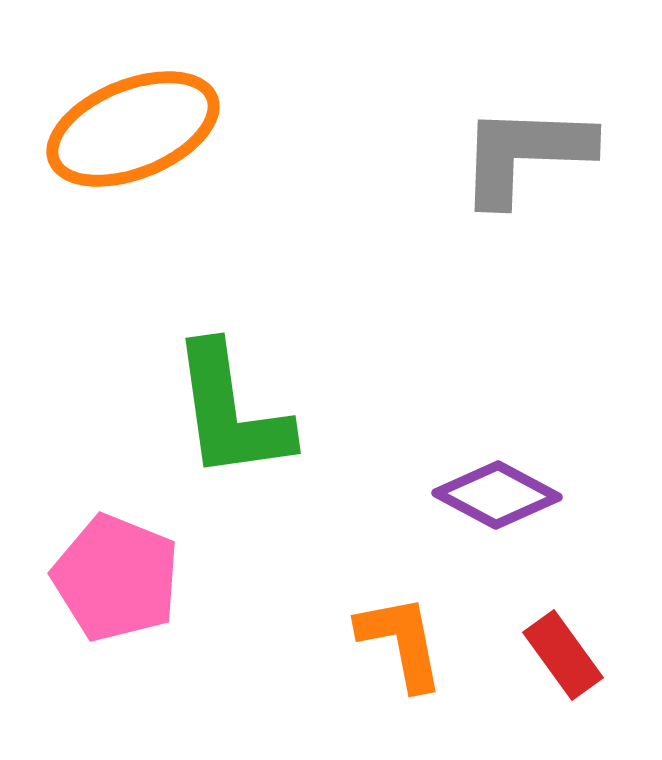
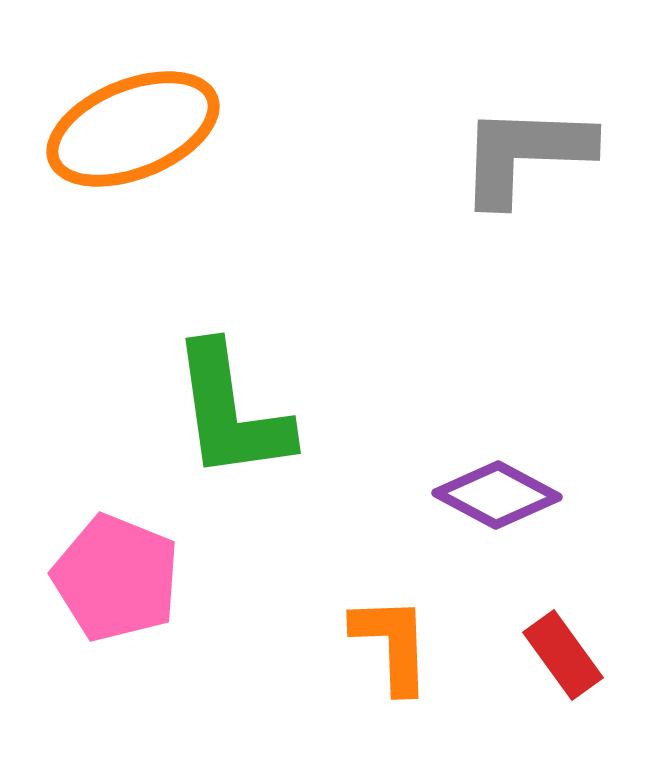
orange L-shape: moved 9 px left, 2 px down; rotated 9 degrees clockwise
